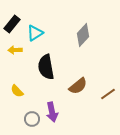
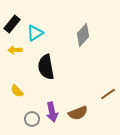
brown semicircle: moved 27 px down; rotated 18 degrees clockwise
